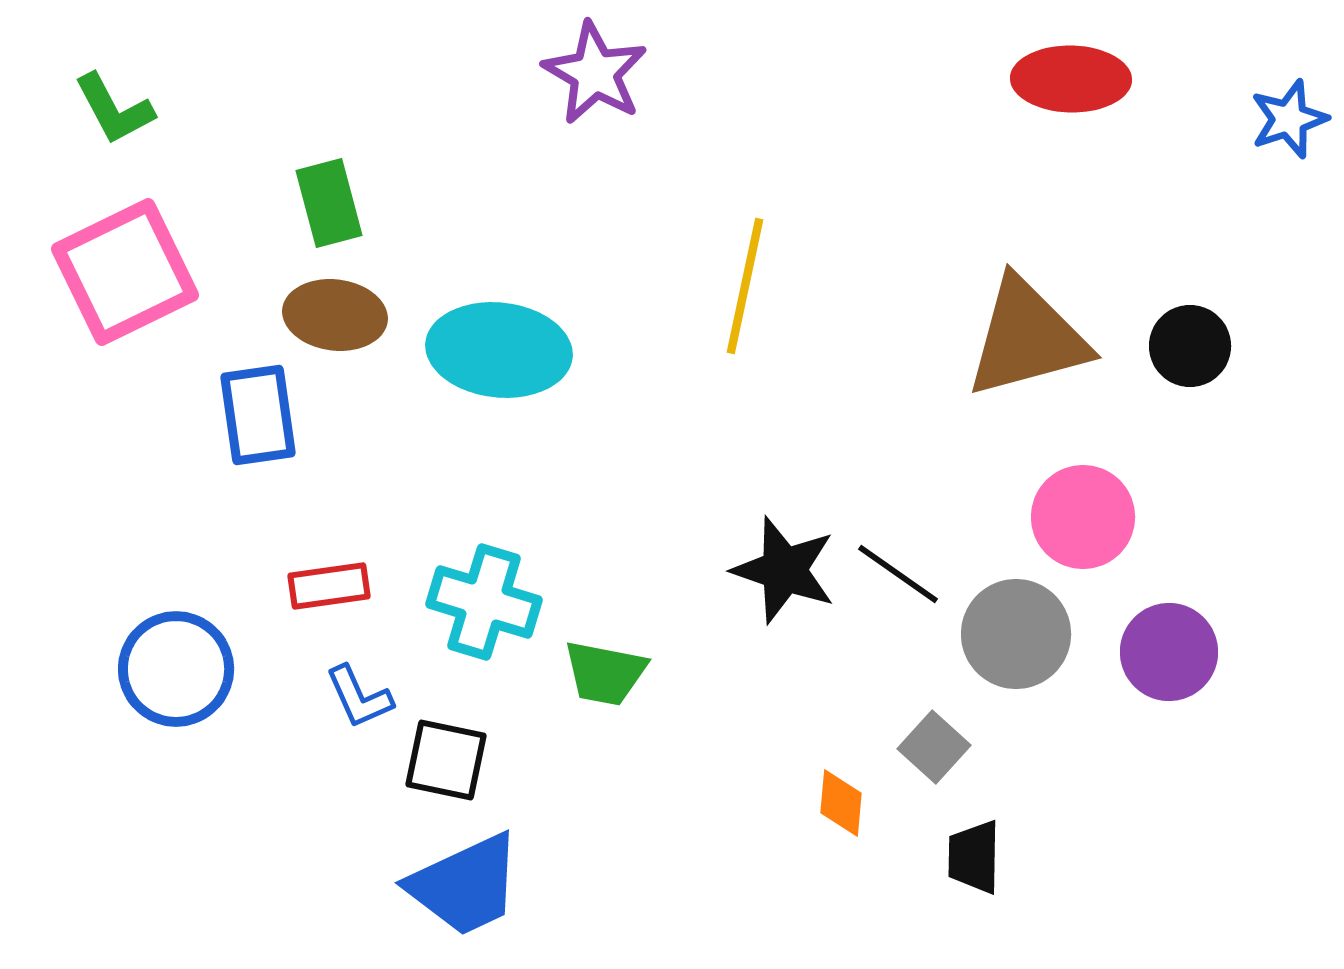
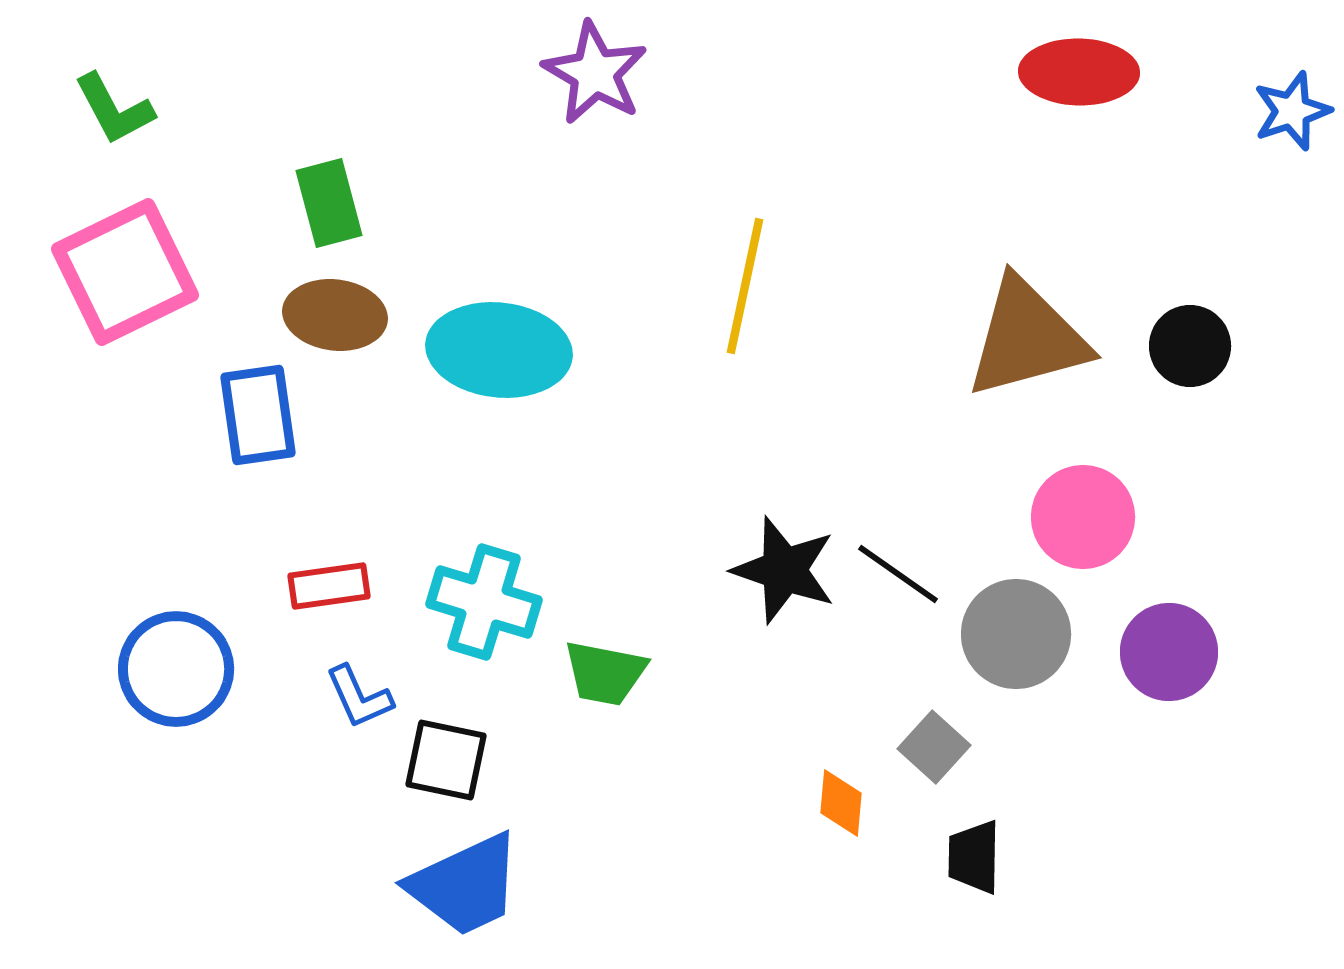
red ellipse: moved 8 px right, 7 px up
blue star: moved 3 px right, 8 px up
